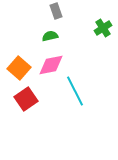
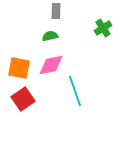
gray rectangle: rotated 21 degrees clockwise
orange square: rotated 30 degrees counterclockwise
cyan line: rotated 8 degrees clockwise
red square: moved 3 px left
